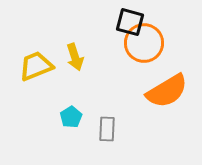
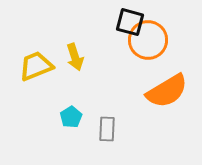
orange circle: moved 4 px right, 3 px up
